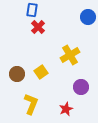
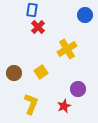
blue circle: moved 3 px left, 2 px up
yellow cross: moved 3 px left, 6 px up
brown circle: moved 3 px left, 1 px up
purple circle: moved 3 px left, 2 px down
red star: moved 2 px left, 3 px up
